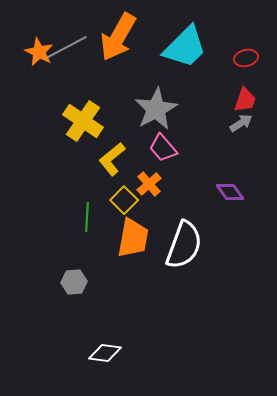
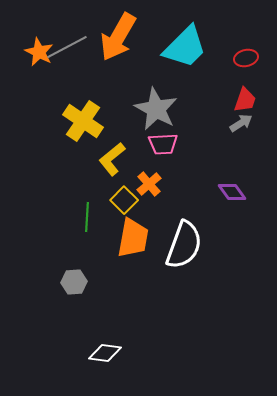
gray star: rotated 15 degrees counterclockwise
pink trapezoid: moved 4 px up; rotated 52 degrees counterclockwise
purple diamond: moved 2 px right
